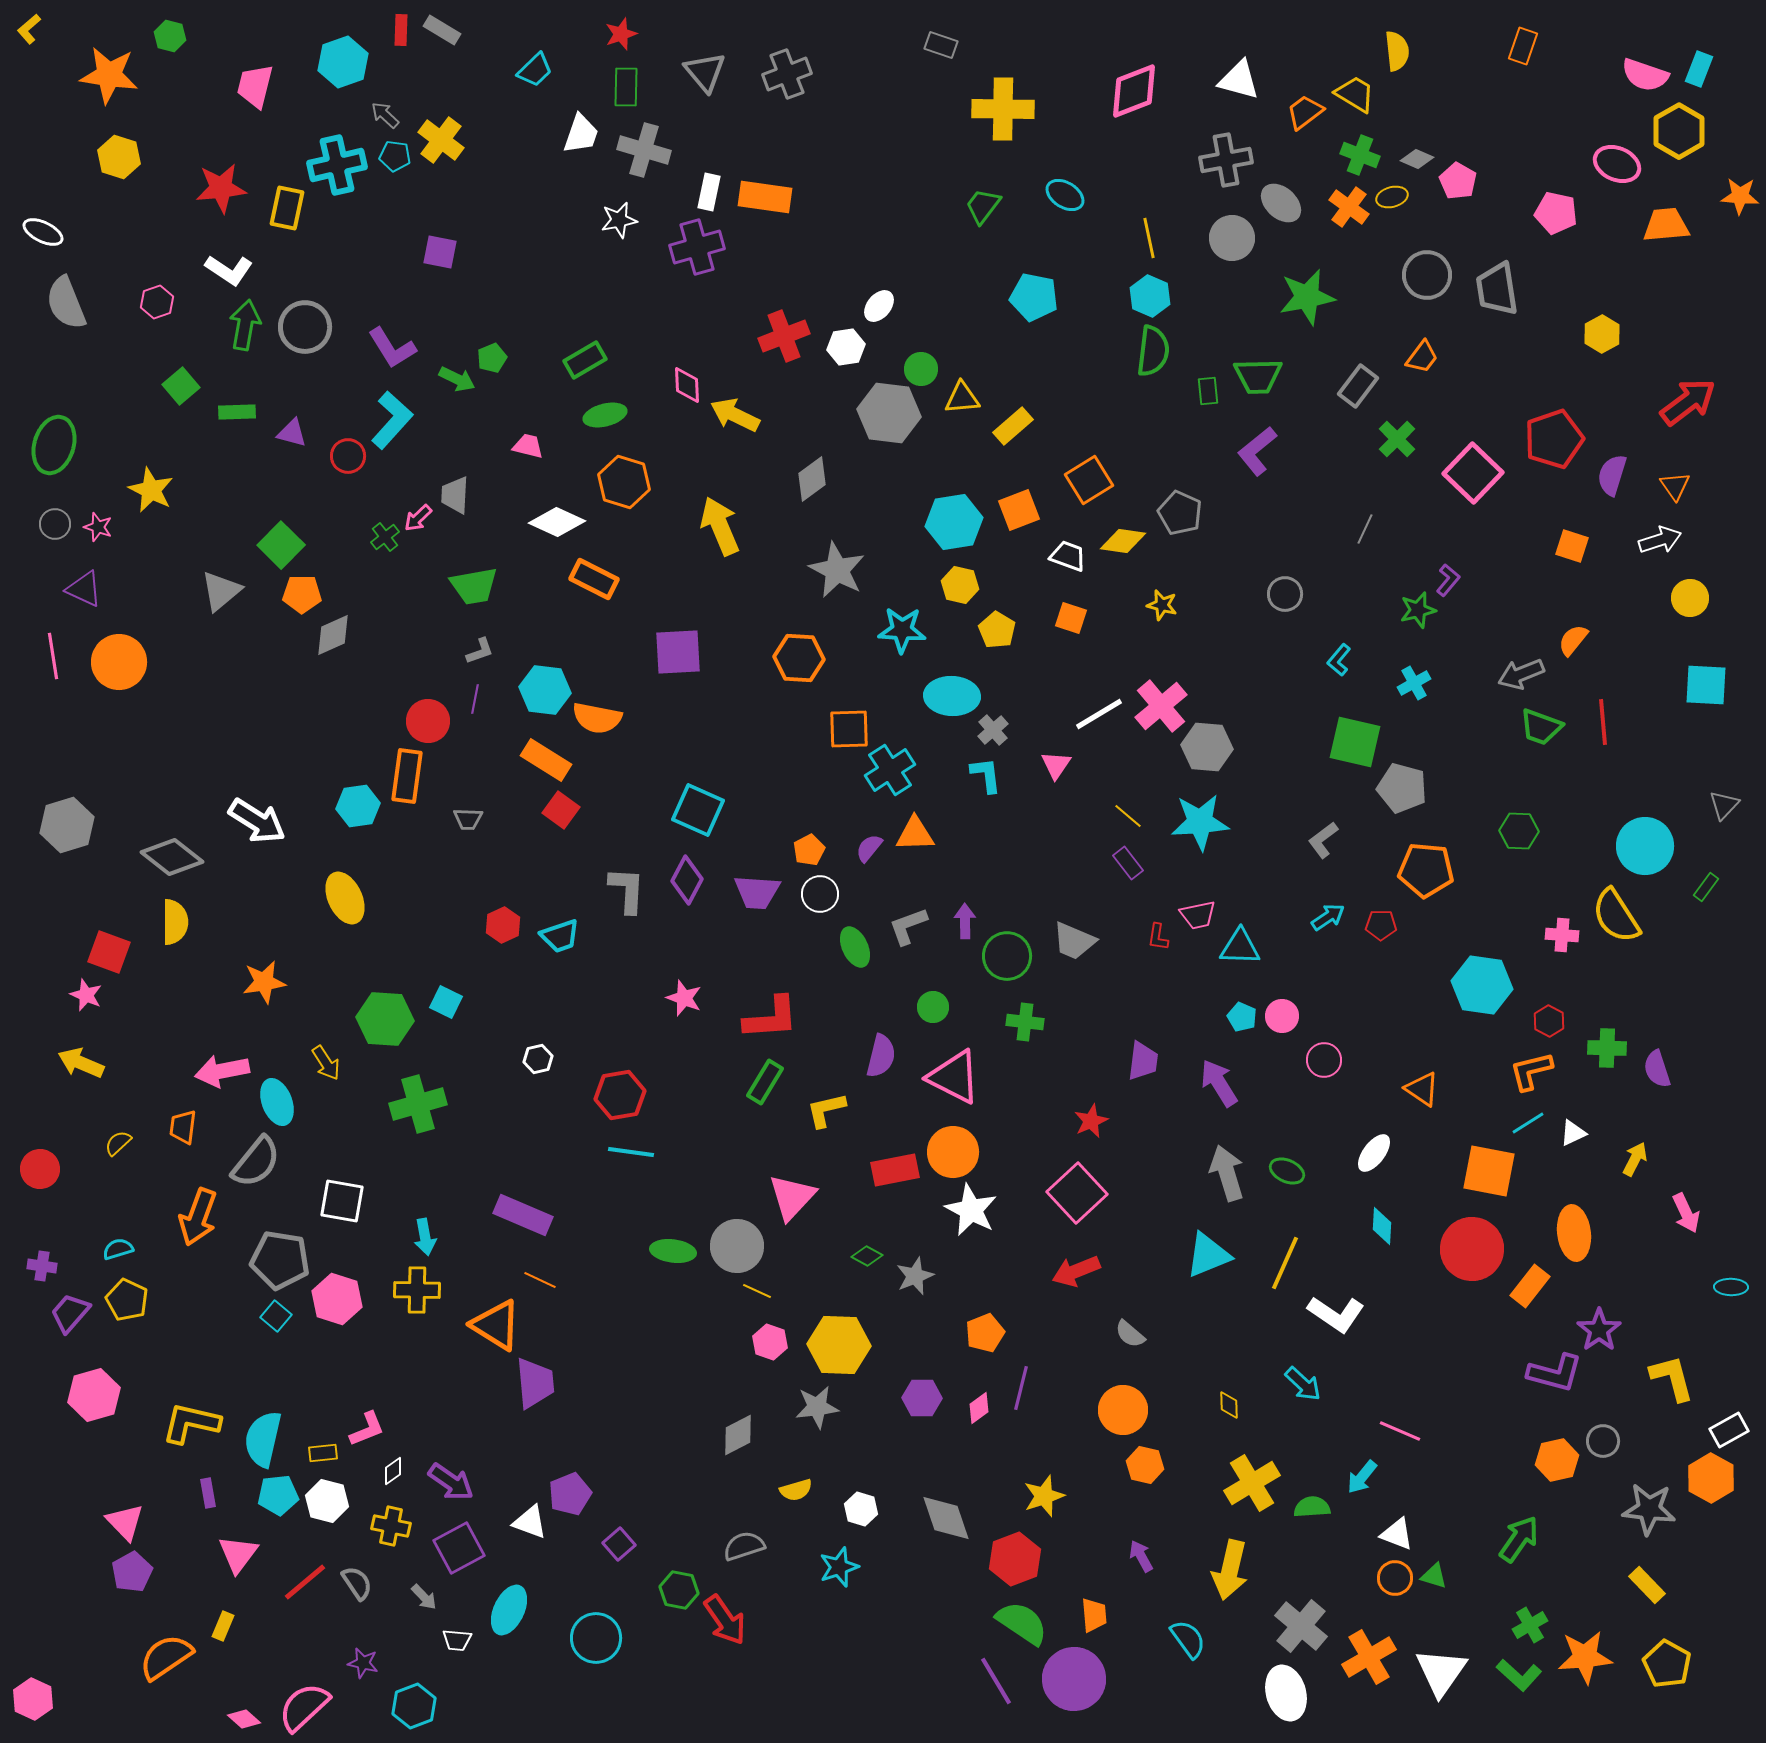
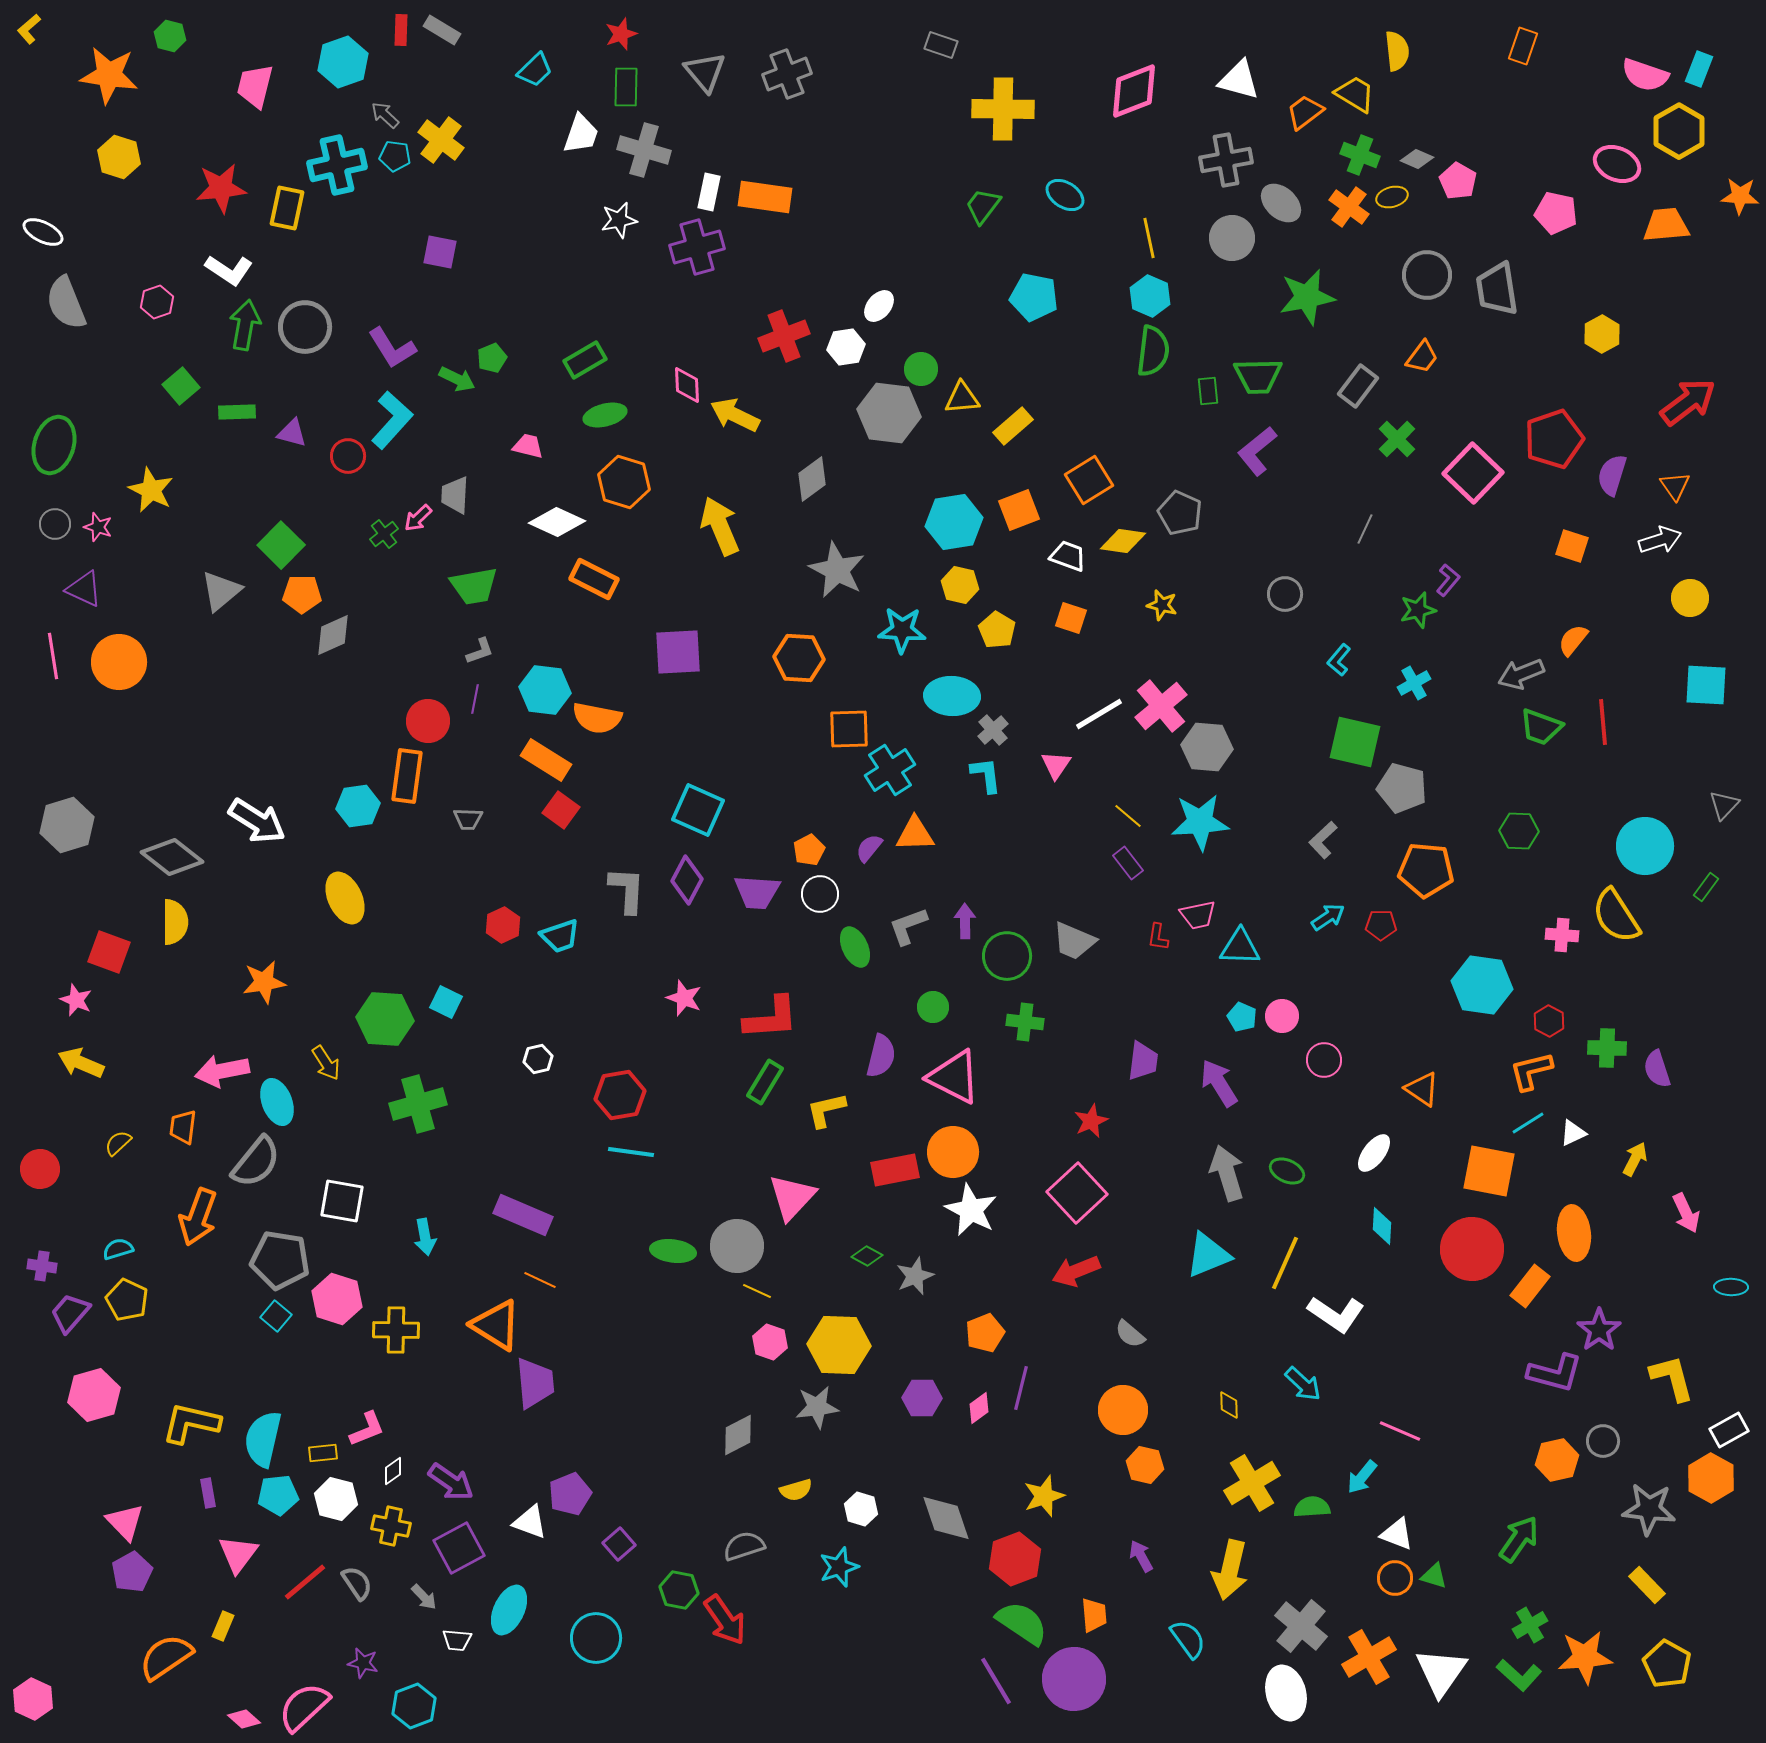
green cross at (385, 537): moved 1 px left, 3 px up
gray L-shape at (1323, 840): rotated 6 degrees counterclockwise
pink star at (86, 995): moved 10 px left, 5 px down
yellow cross at (417, 1290): moved 21 px left, 40 px down
white hexagon at (327, 1501): moved 9 px right, 2 px up
